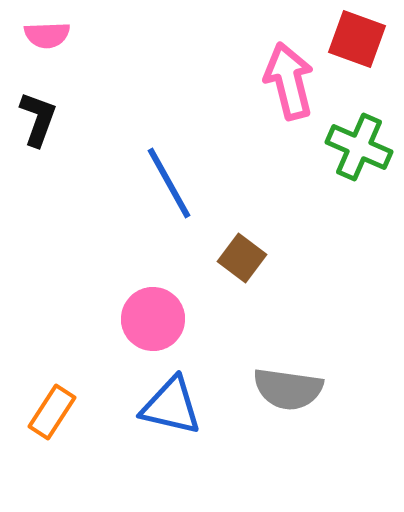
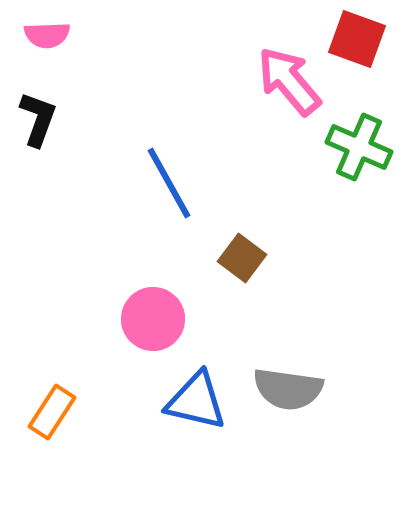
pink arrow: rotated 26 degrees counterclockwise
blue triangle: moved 25 px right, 5 px up
